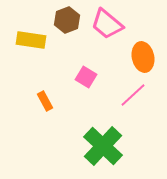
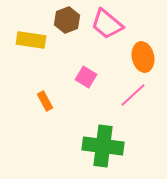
green cross: rotated 36 degrees counterclockwise
